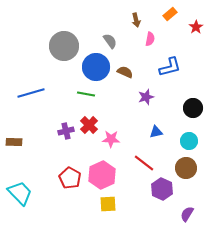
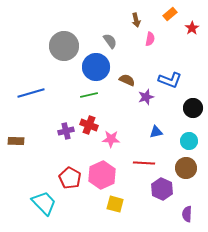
red star: moved 4 px left, 1 px down
blue L-shape: moved 13 px down; rotated 35 degrees clockwise
brown semicircle: moved 2 px right, 8 px down
green line: moved 3 px right, 1 px down; rotated 24 degrees counterclockwise
red cross: rotated 24 degrees counterclockwise
brown rectangle: moved 2 px right, 1 px up
red line: rotated 35 degrees counterclockwise
cyan trapezoid: moved 24 px right, 10 px down
yellow square: moved 7 px right; rotated 18 degrees clockwise
purple semicircle: rotated 28 degrees counterclockwise
